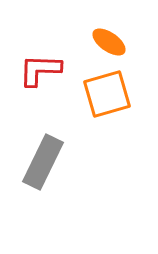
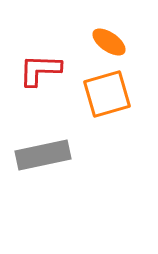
gray rectangle: moved 7 px up; rotated 52 degrees clockwise
